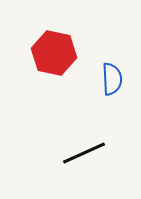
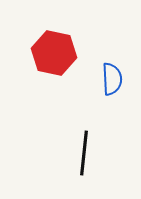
black line: rotated 60 degrees counterclockwise
